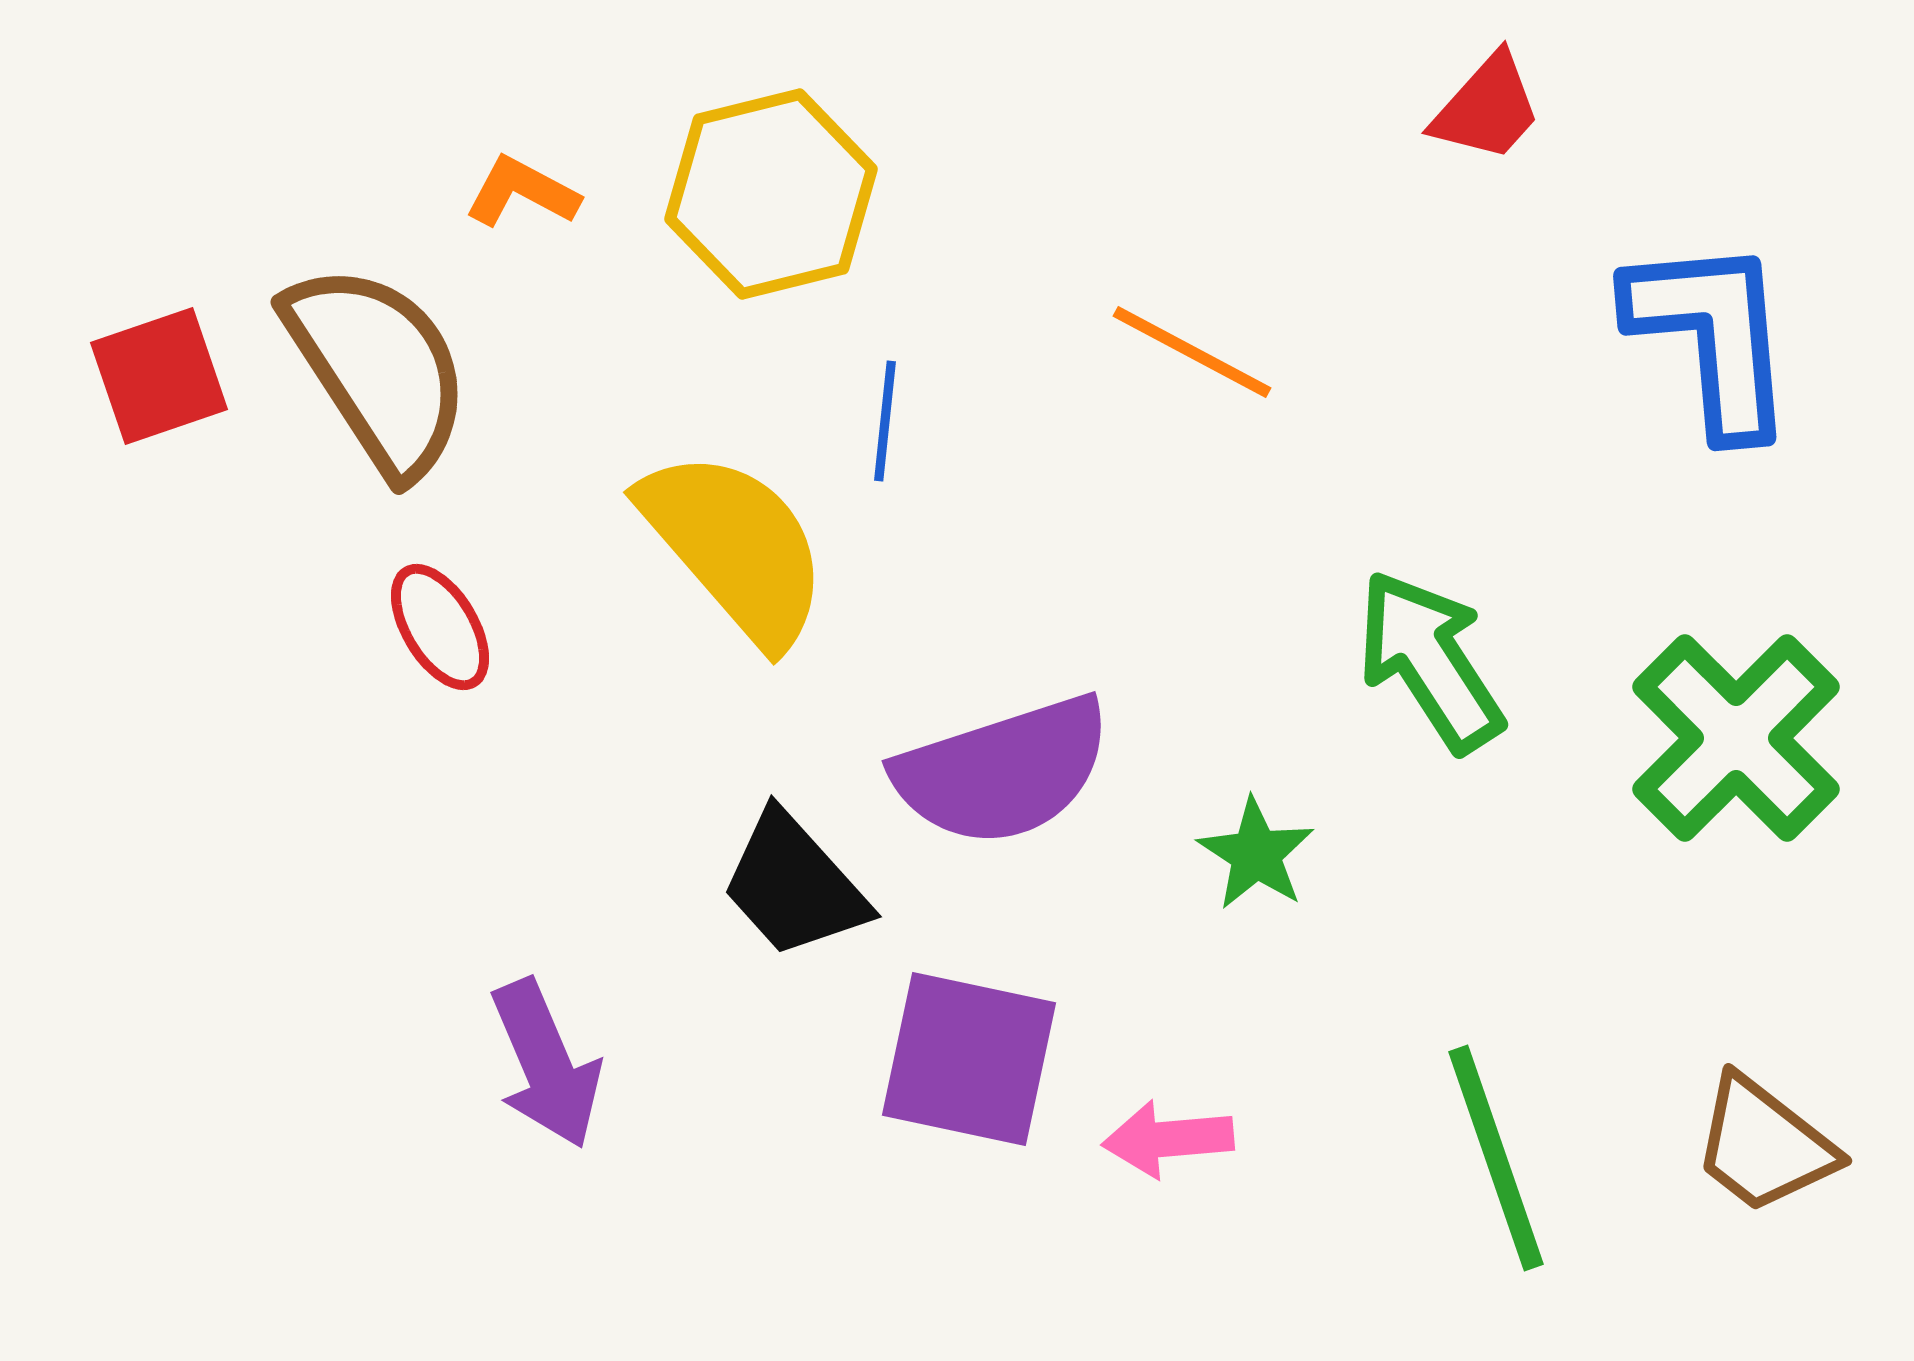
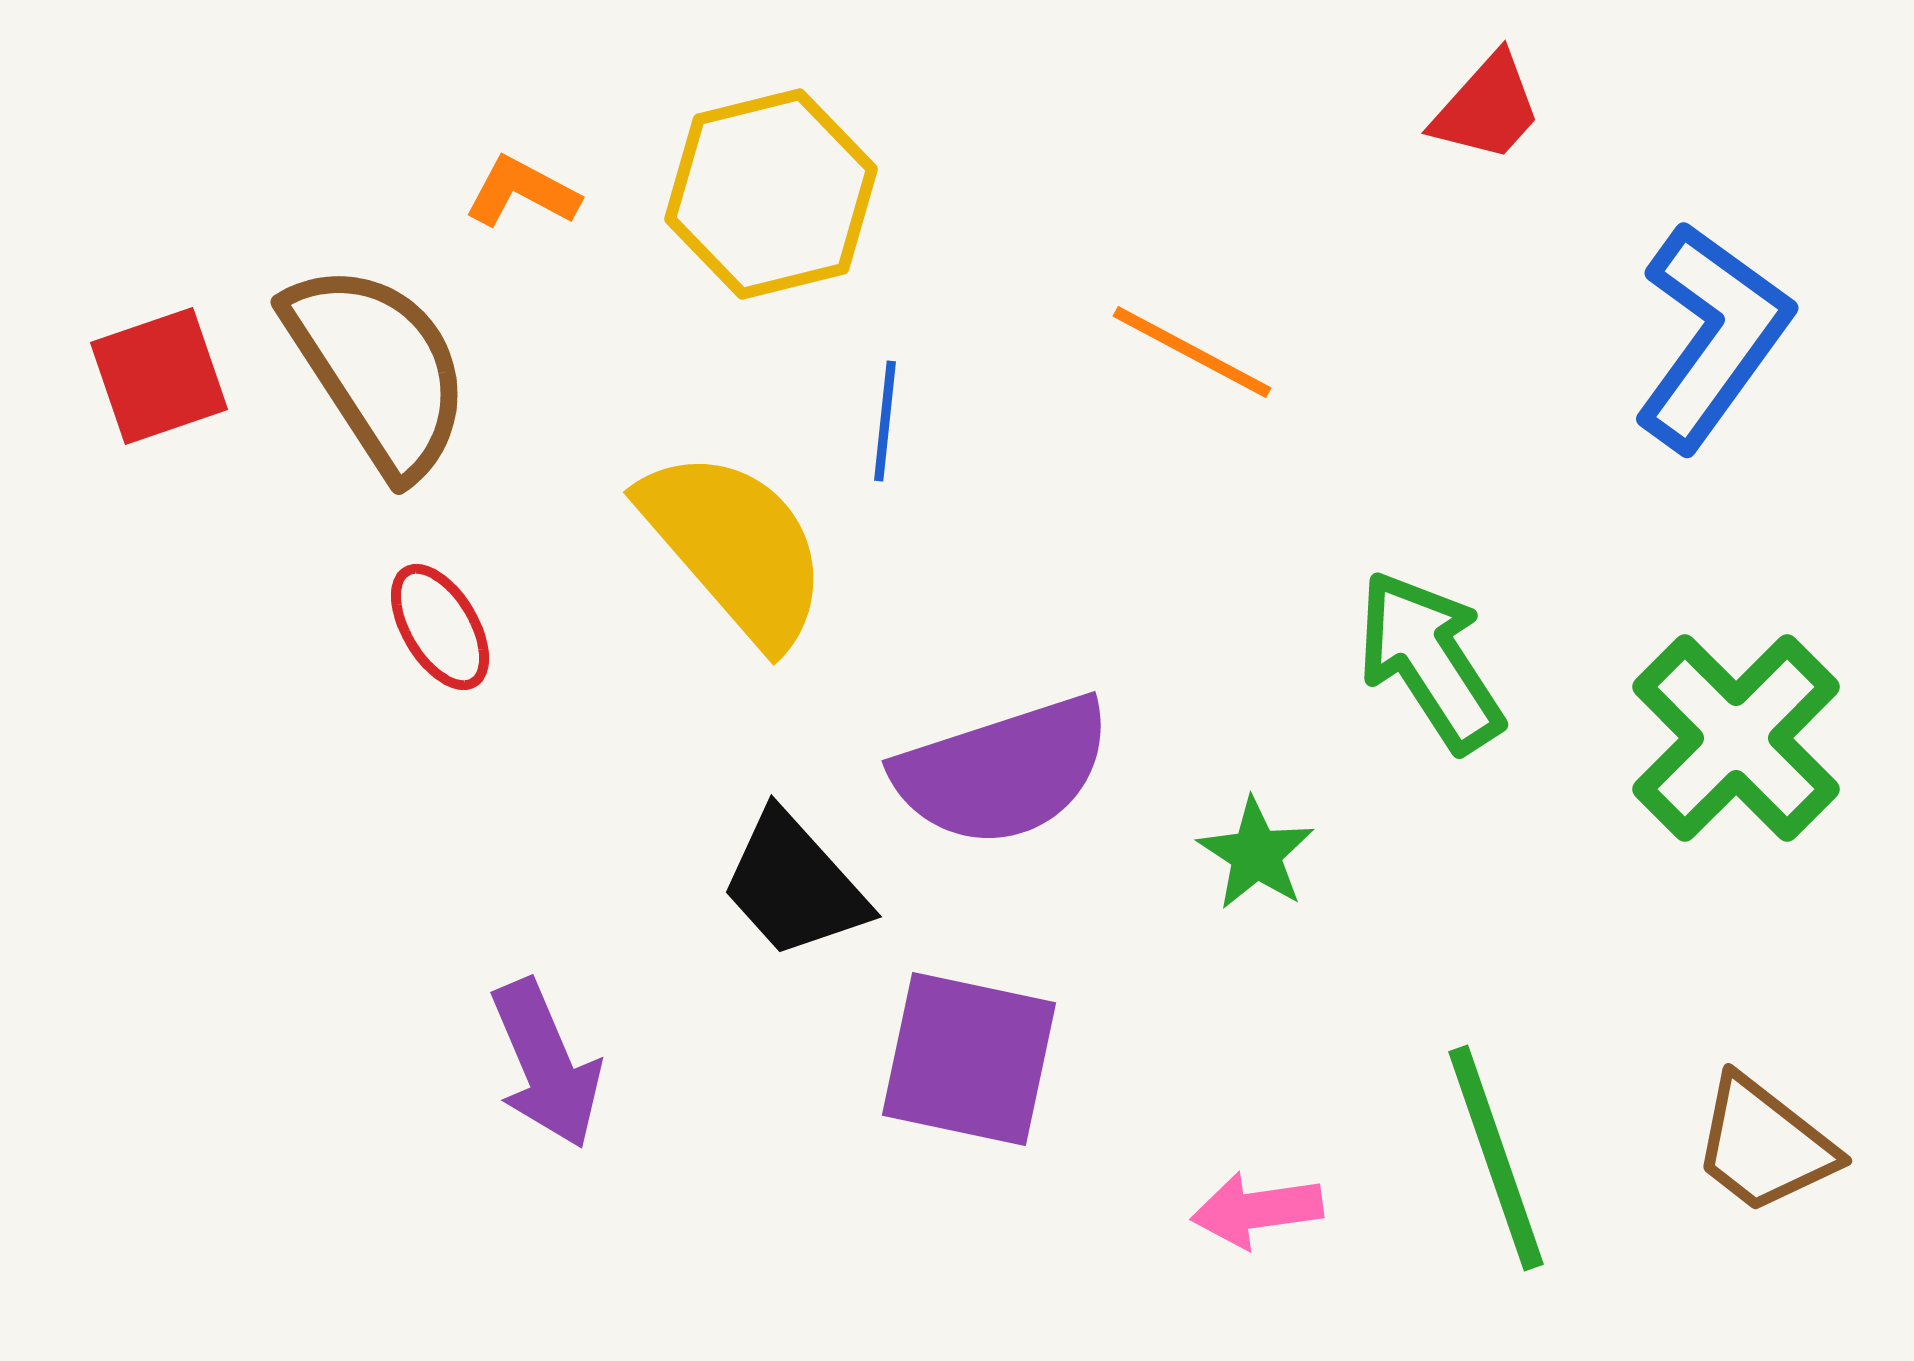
blue L-shape: rotated 41 degrees clockwise
pink arrow: moved 89 px right, 71 px down; rotated 3 degrees counterclockwise
